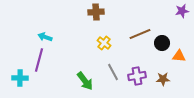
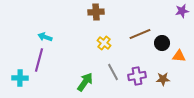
green arrow: moved 1 px down; rotated 108 degrees counterclockwise
